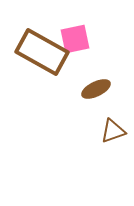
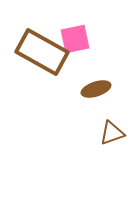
brown ellipse: rotated 8 degrees clockwise
brown triangle: moved 1 px left, 2 px down
